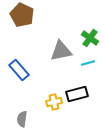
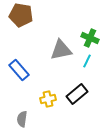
brown pentagon: moved 1 px left; rotated 15 degrees counterclockwise
green cross: rotated 12 degrees counterclockwise
gray triangle: moved 1 px up
cyan line: moved 1 px left, 2 px up; rotated 48 degrees counterclockwise
black rectangle: rotated 25 degrees counterclockwise
yellow cross: moved 6 px left, 3 px up
